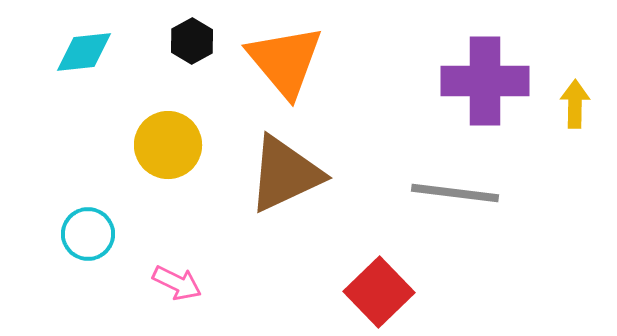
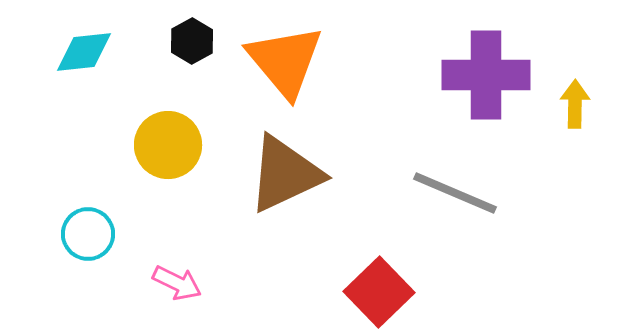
purple cross: moved 1 px right, 6 px up
gray line: rotated 16 degrees clockwise
